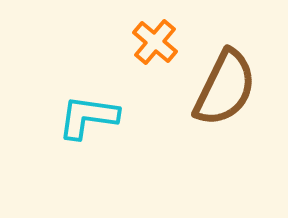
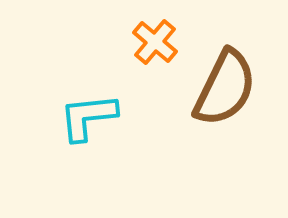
cyan L-shape: rotated 14 degrees counterclockwise
